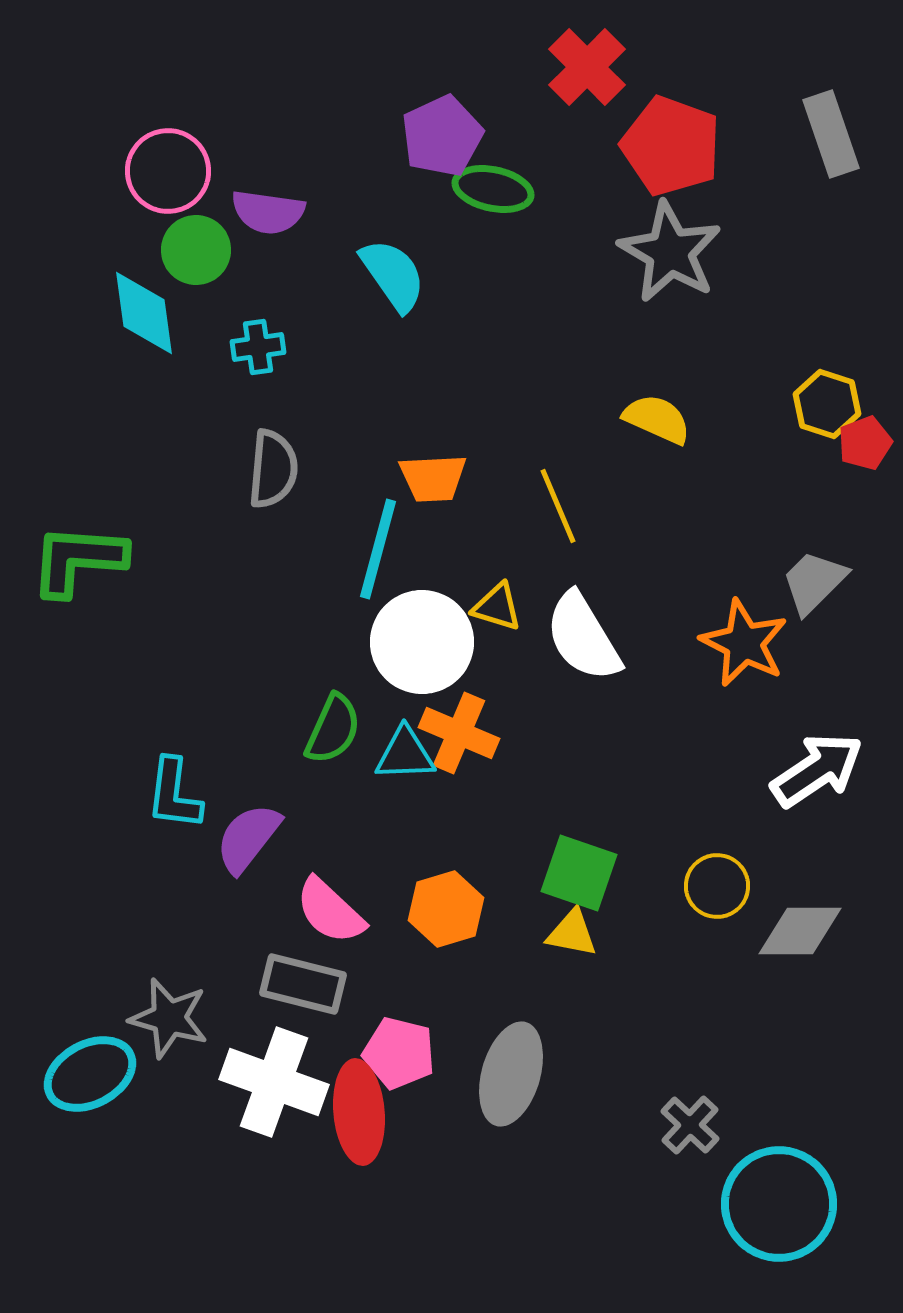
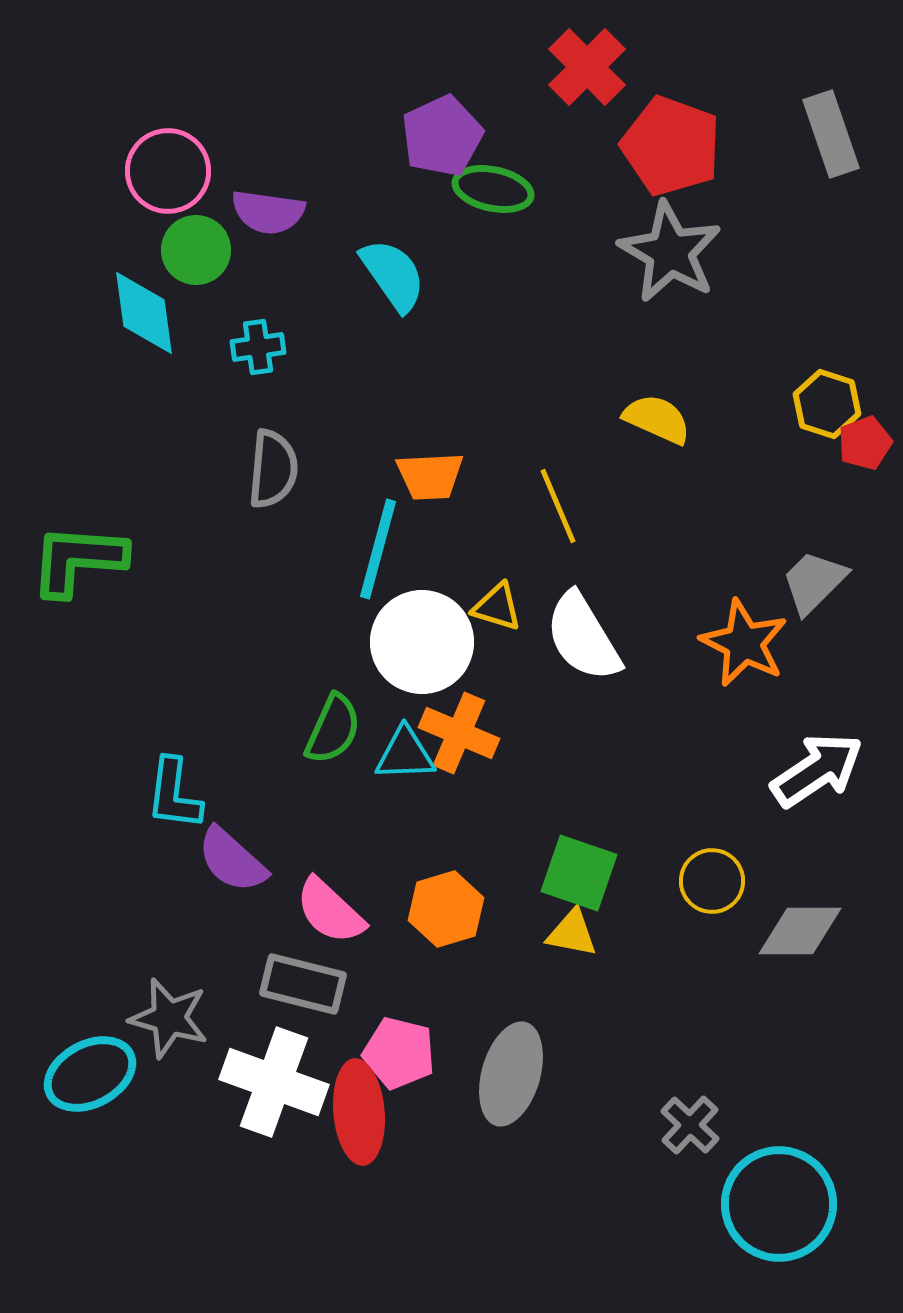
orange trapezoid at (433, 478): moved 3 px left, 2 px up
purple semicircle at (248, 838): moved 16 px left, 22 px down; rotated 86 degrees counterclockwise
yellow circle at (717, 886): moved 5 px left, 5 px up
